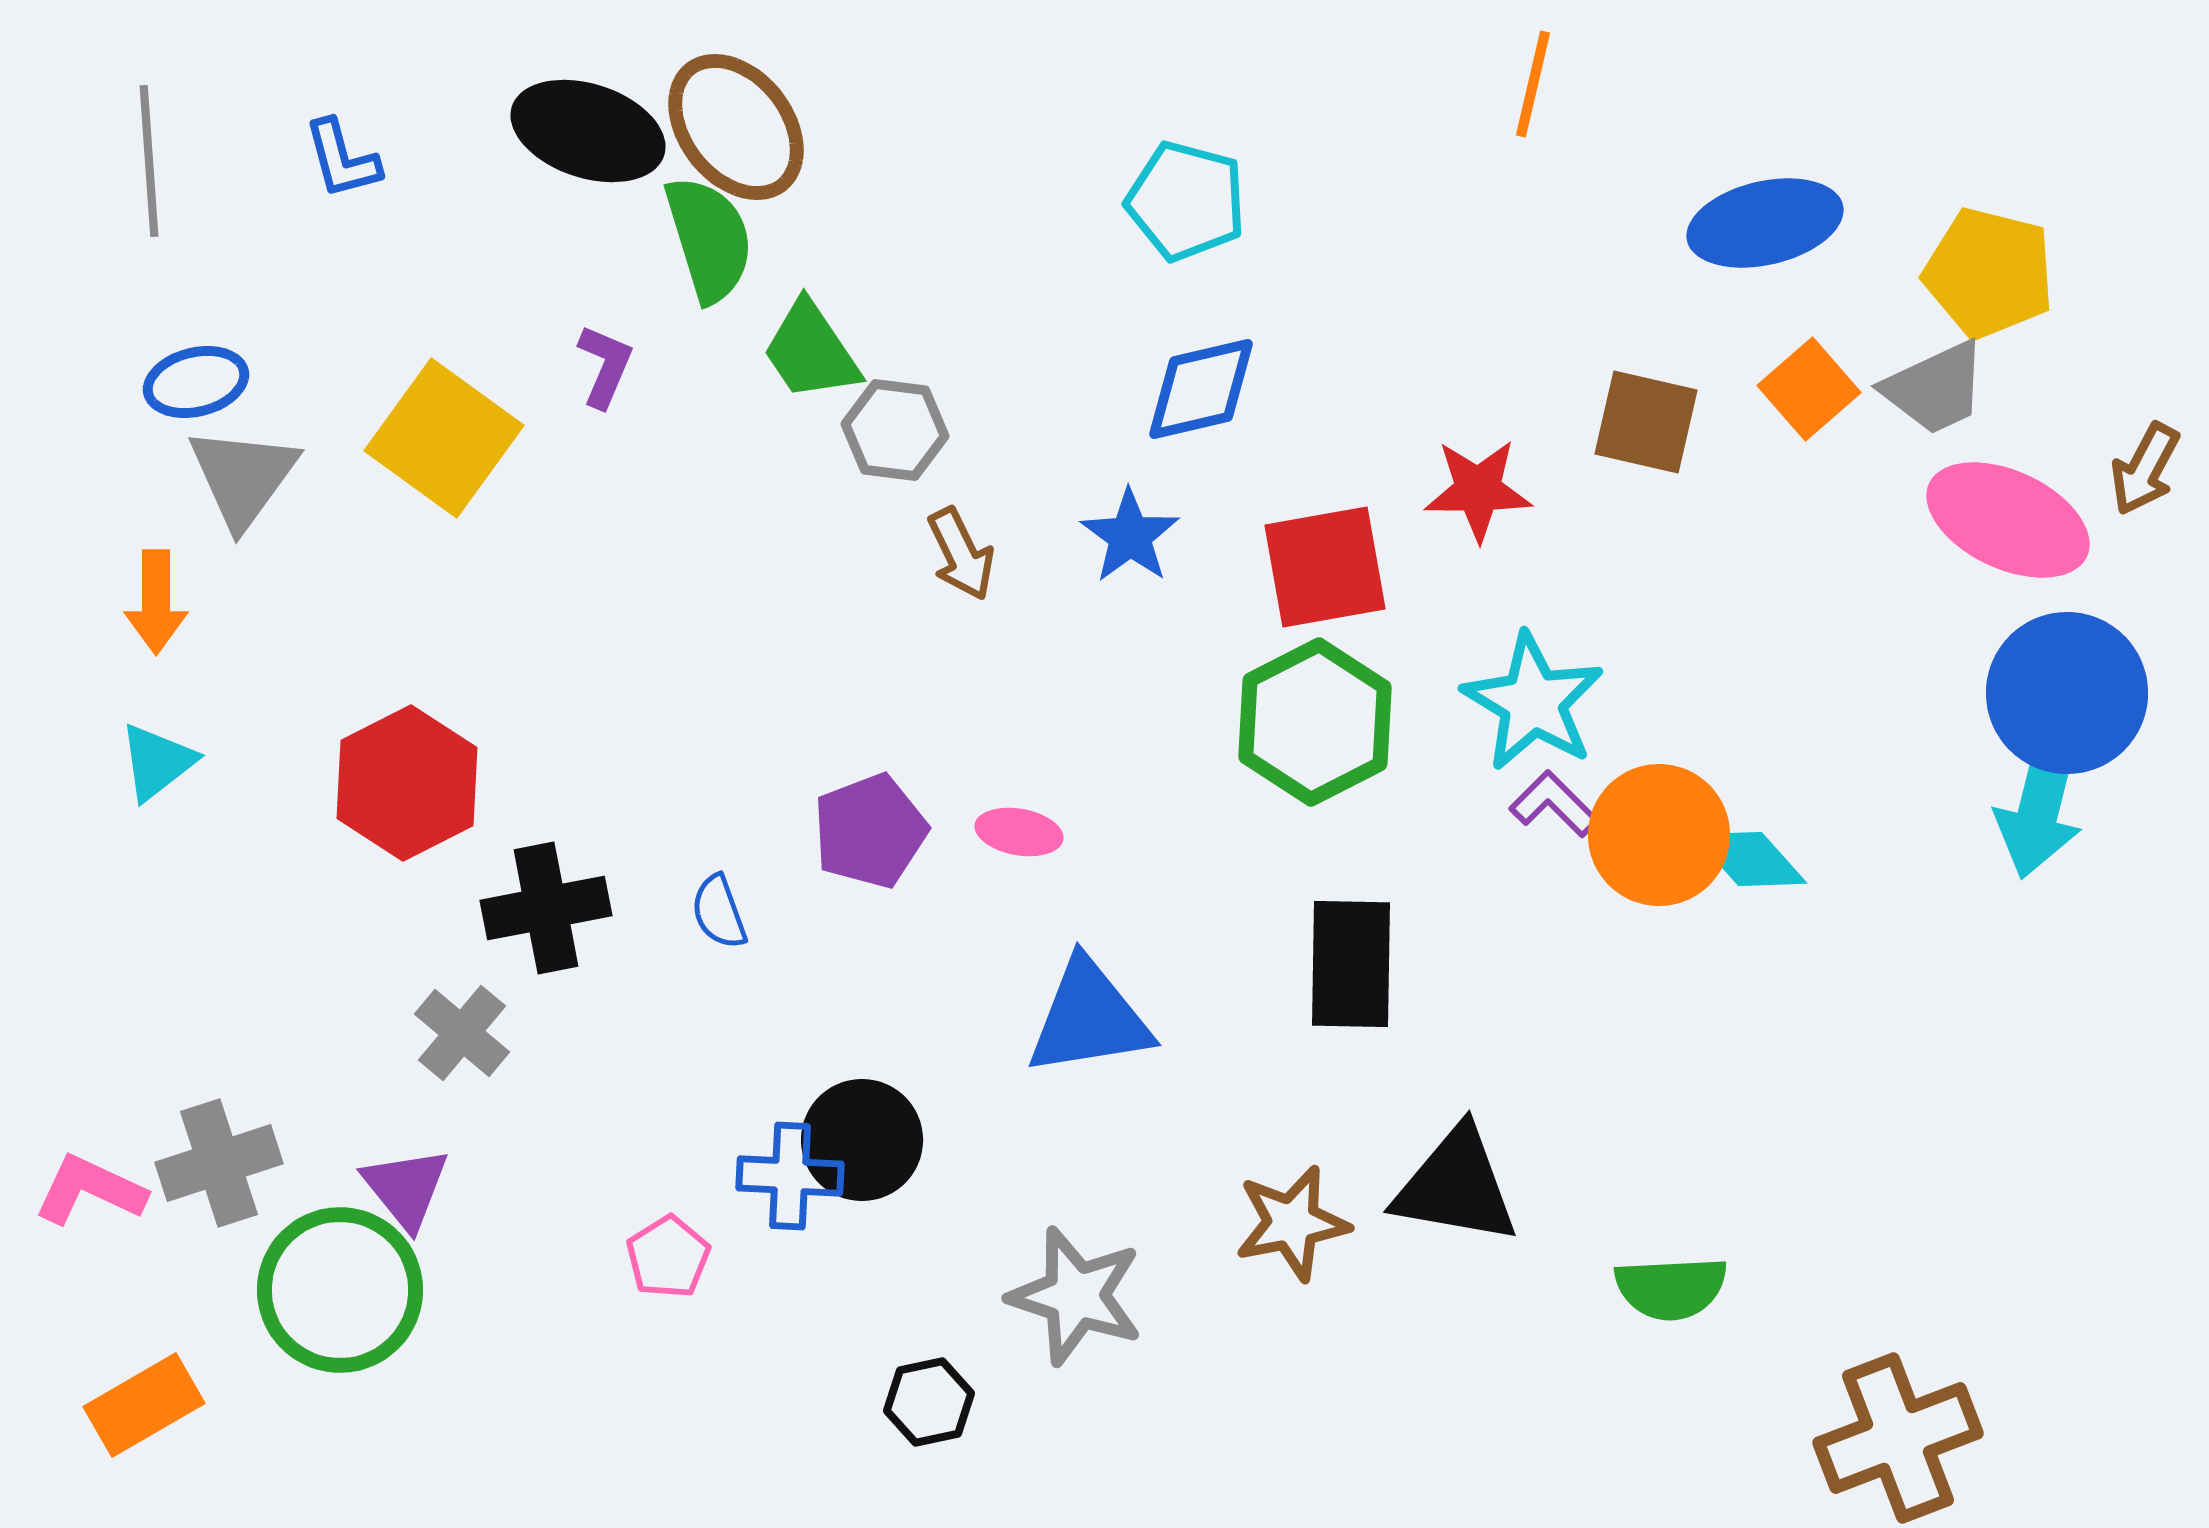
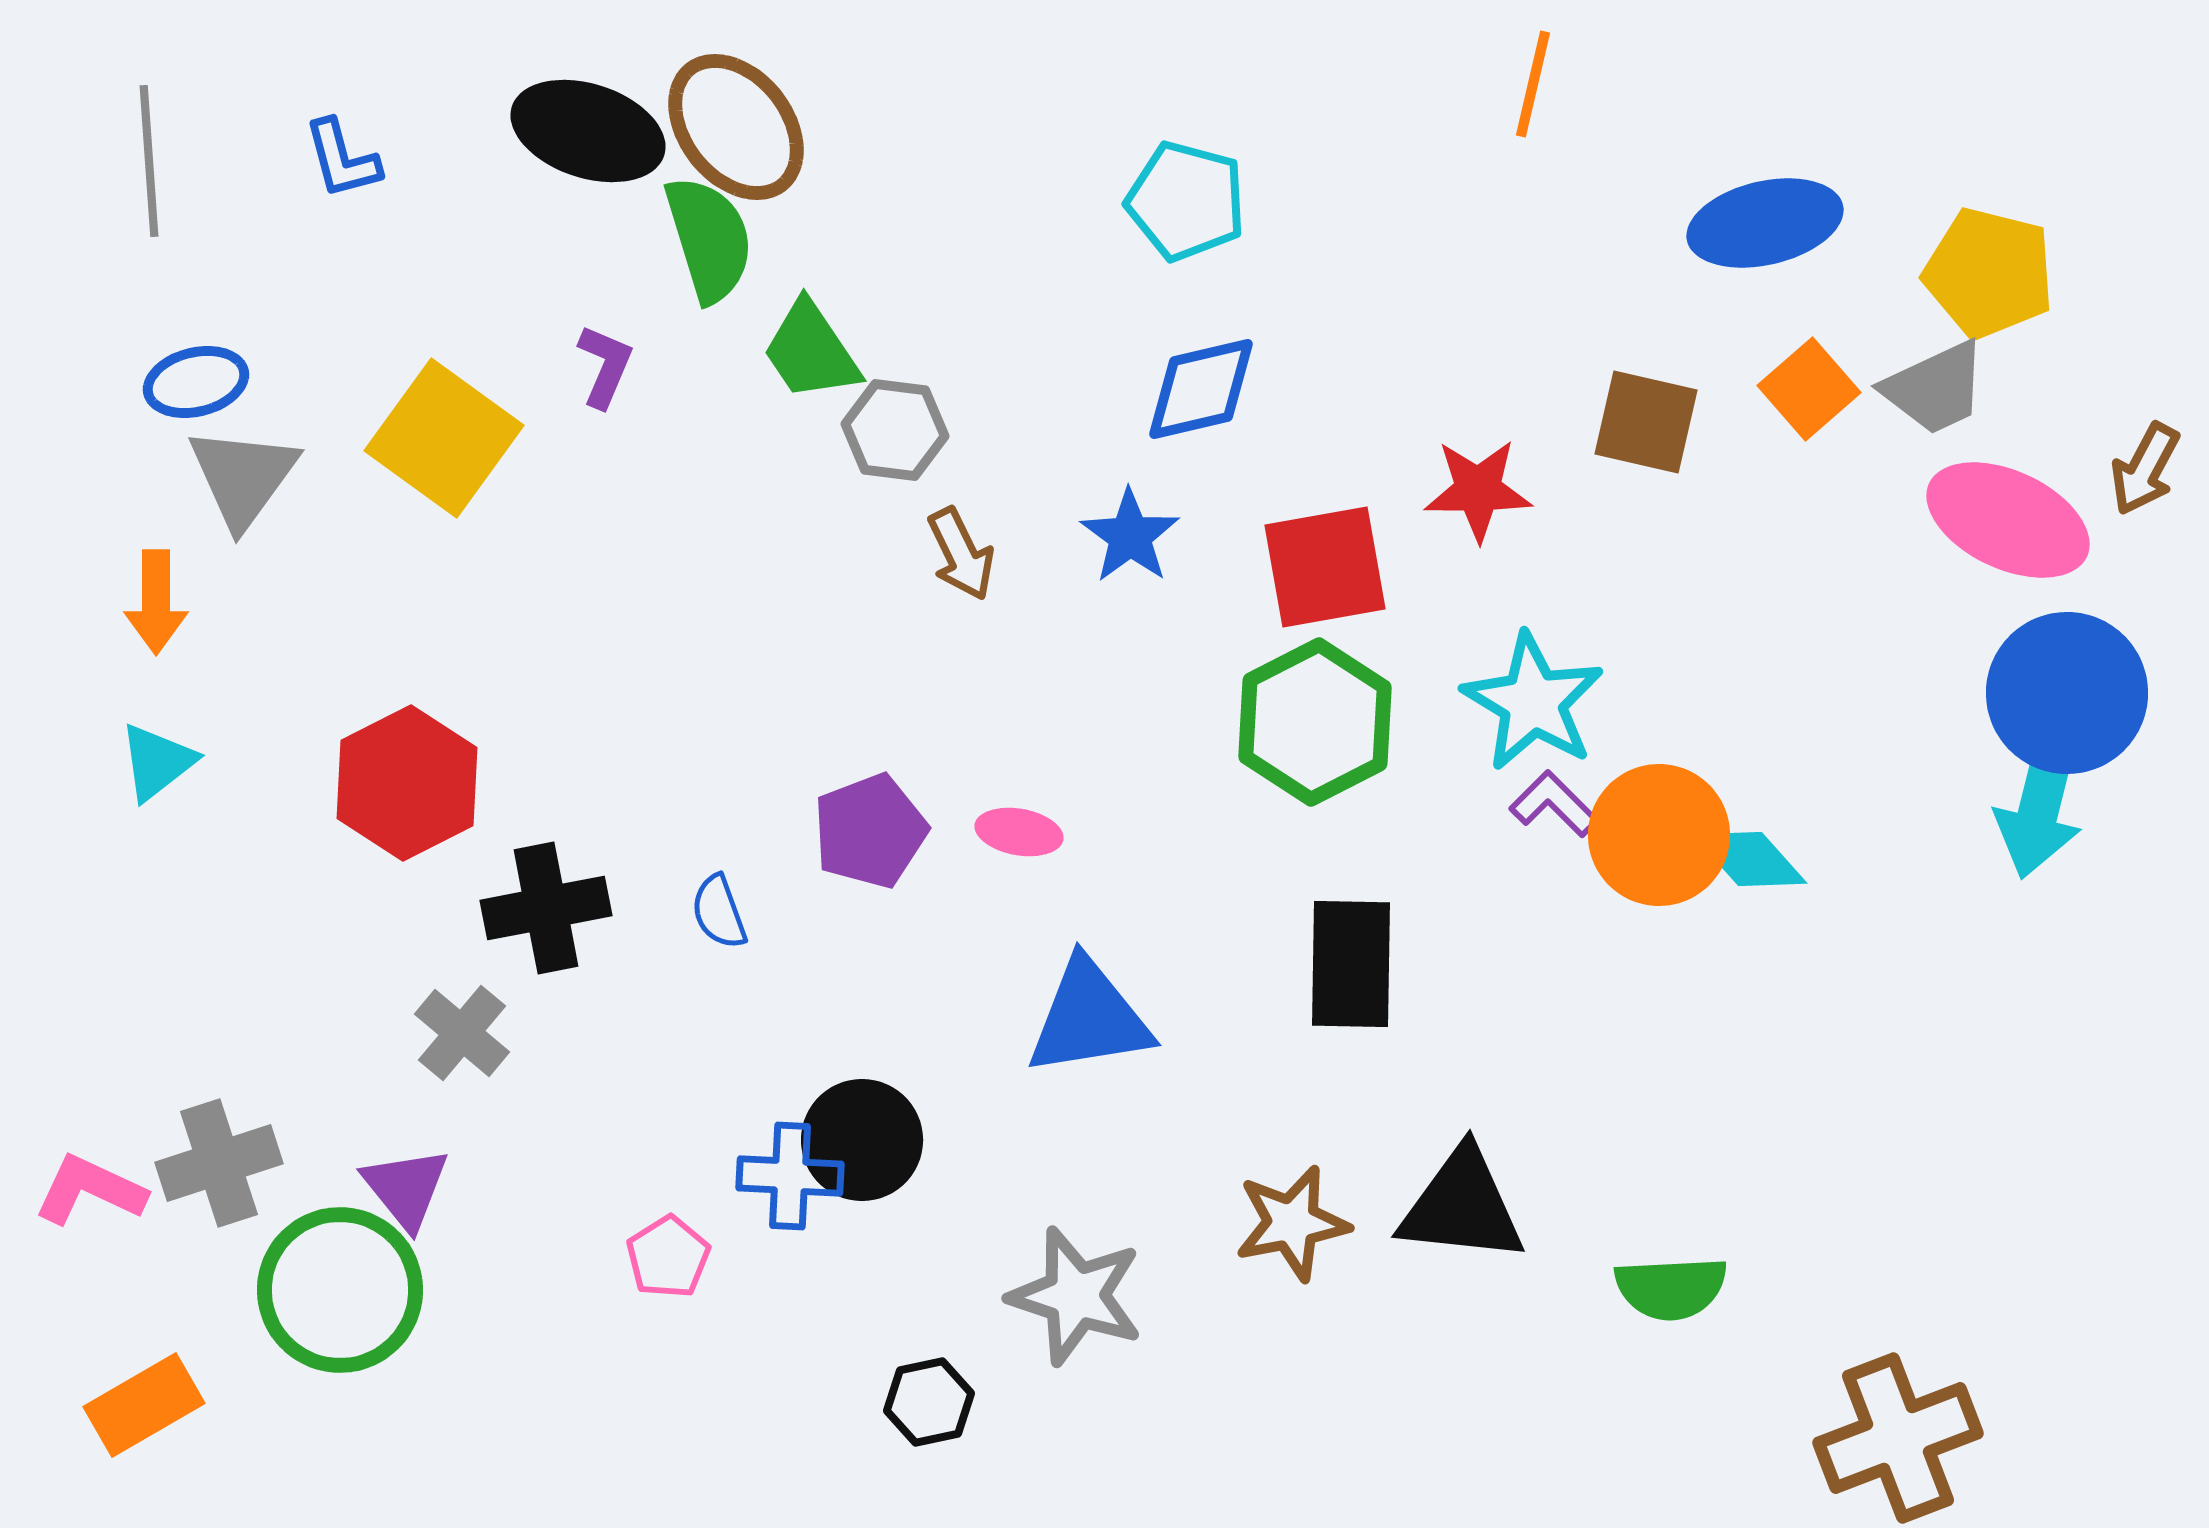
black triangle at (1456, 1186): moved 6 px right, 20 px down; rotated 4 degrees counterclockwise
